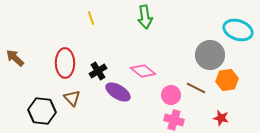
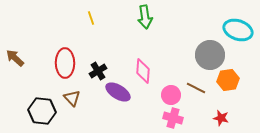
pink diamond: rotated 55 degrees clockwise
orange hexagon: moved 1 px right
pink cross: moved 1 px left, 2 px up
